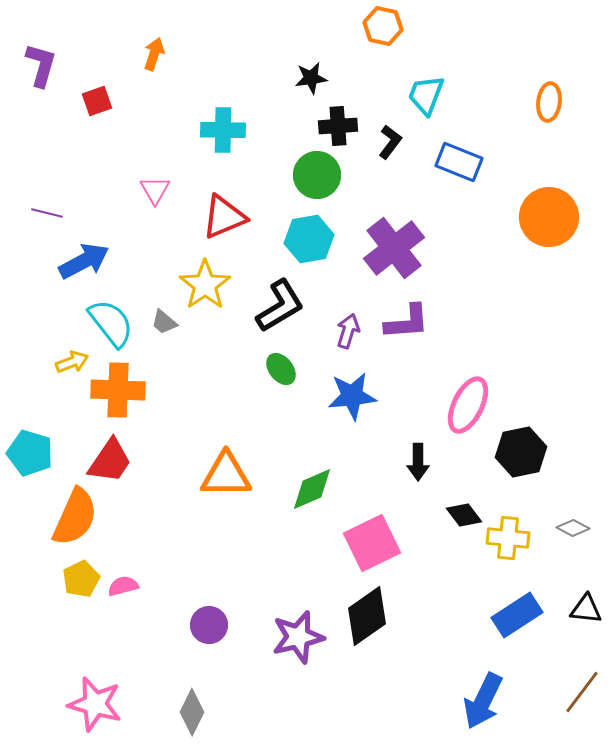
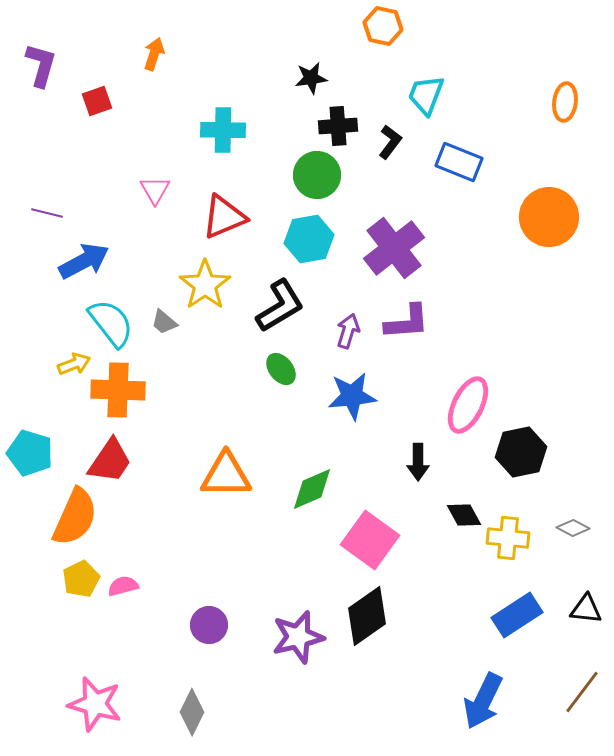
orange ellipse at (549, 102): moved 16 px right
yellow arrow at (72, 362): moved 2 px right, 2 px down
black diamond at (464, 515): rotated 9 degrees clockwise
pink square at (372, 543): moved 2 px left, 3 px up; rotated 28 degrees counterclockwise
